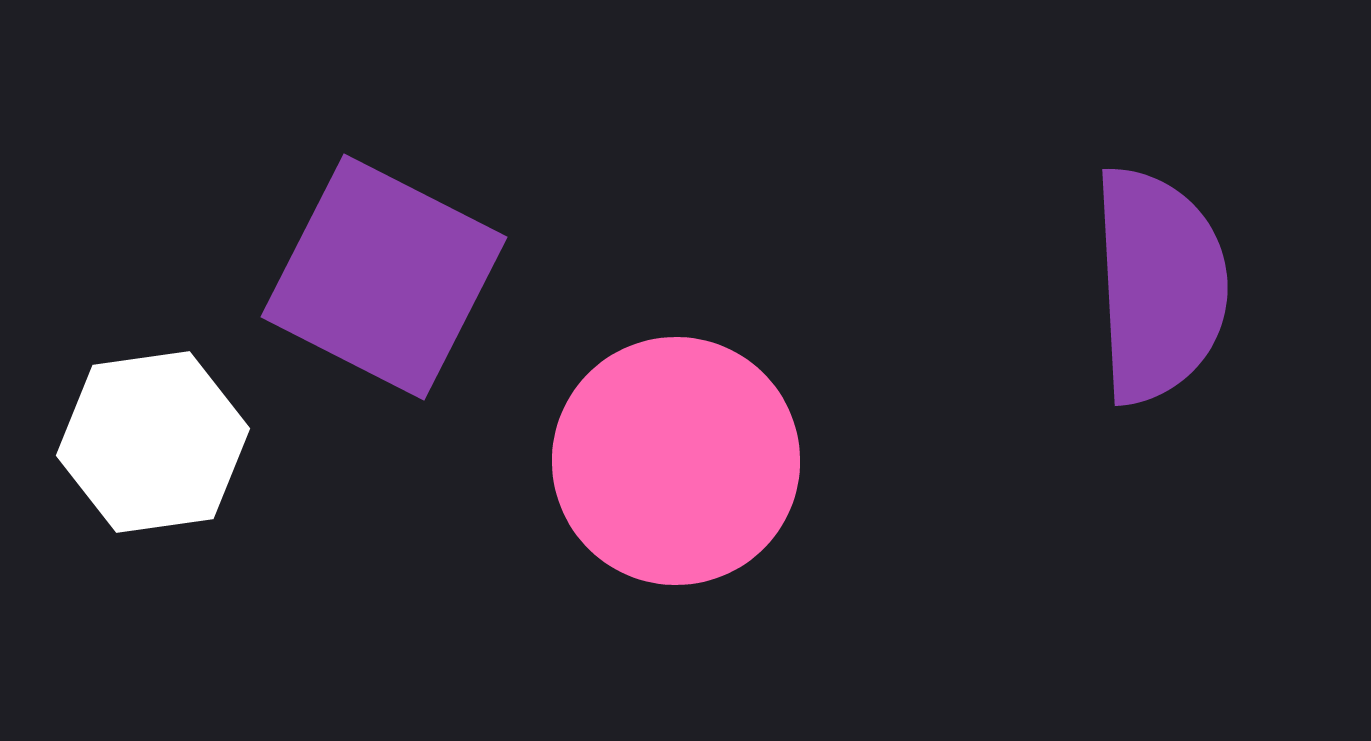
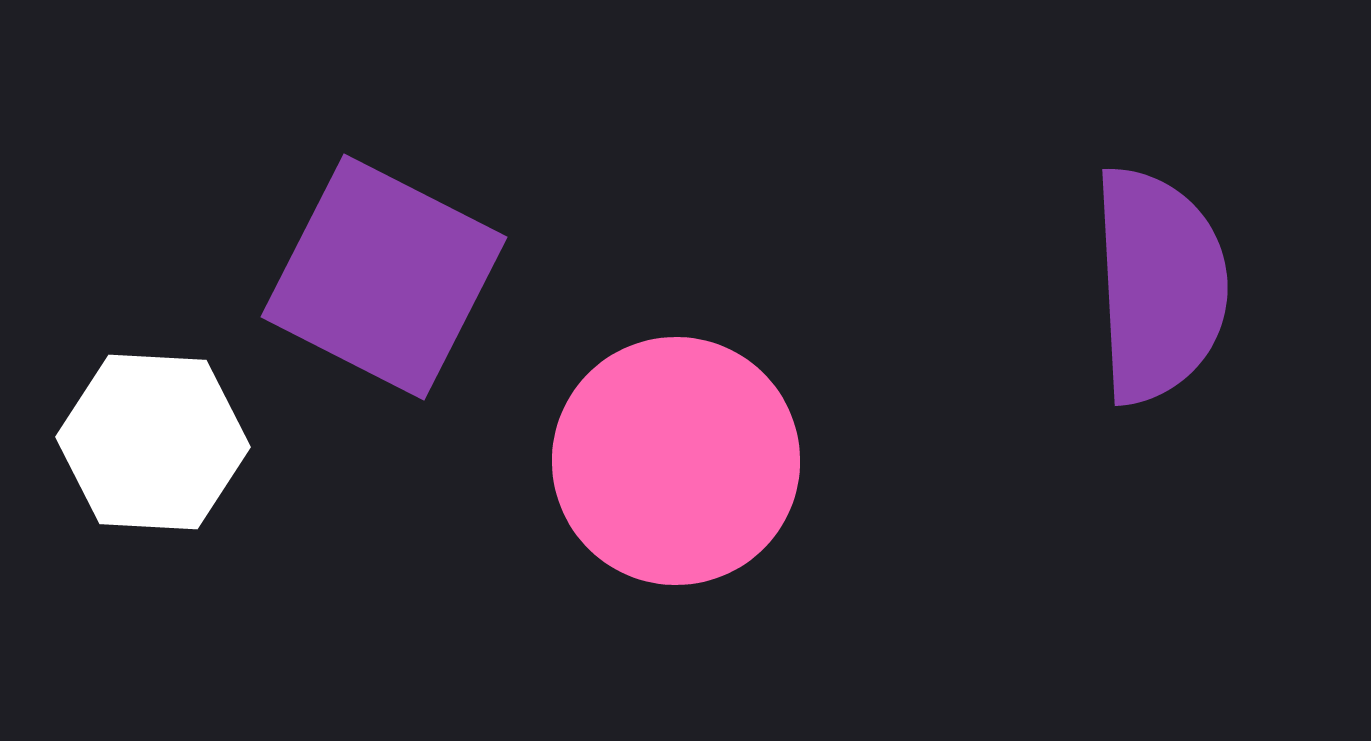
white hexagon: rotated 11 degrees clockwise
